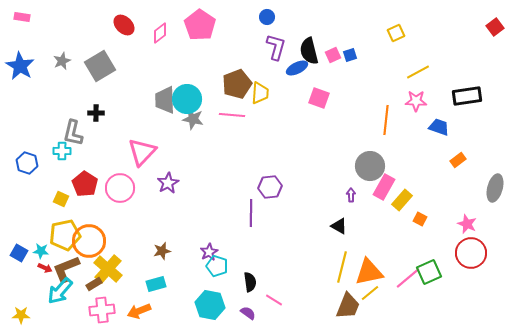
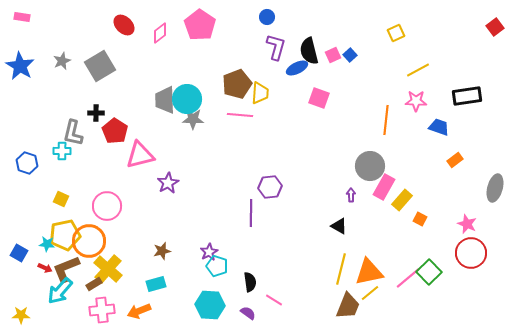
blue square at (350, 55): rotated 24 degrees counterclockwise
yellow line at (418, 72): moved 2 px up
pink line at (232, 115): moved 8 px right
gray star at (193, 119): rotated 10 degrees counterclockwise
pink triangle at (142, 152): moved 2 px left, 3 px down; rotated 32 degrees clockwise
orange rectangle at (458, 160): moved 3 px left
red pentagon at (85, 184): moved 30 px right, 53 px up
pink circle at (120, 188): moved 13 px left, 18 px down
cyan star at (41, 251): moved 6 px right, 7 px up
yellow line at (342, 267): moved 1 px left, 2 px down
green square at (429, 272): rotated 20 degrees counterclockwise
cyan hexagon at (210, 305): rotated 8 degrees counterclockwise
